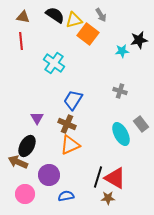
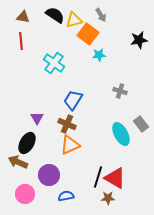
cyan star: moved 23 px left, 4 px down
black ellipse: moved 3 px up
